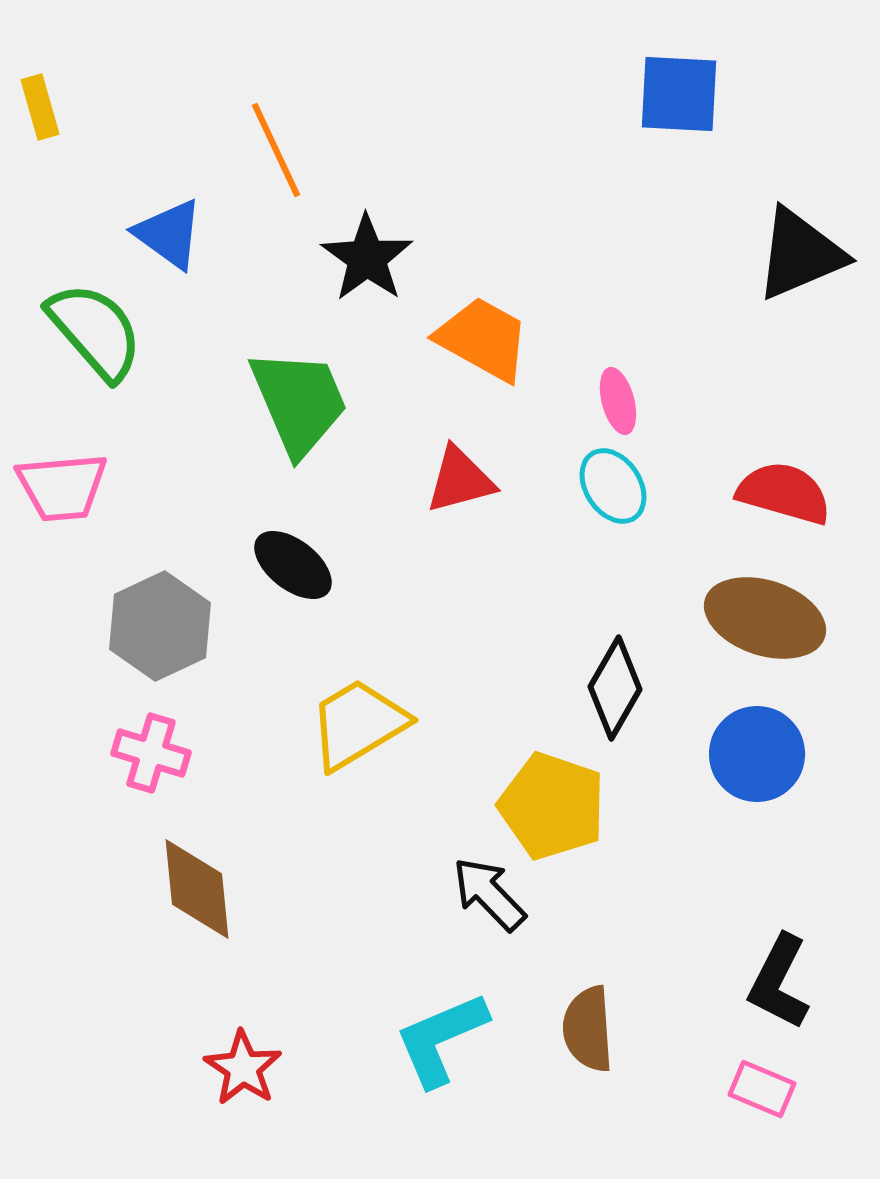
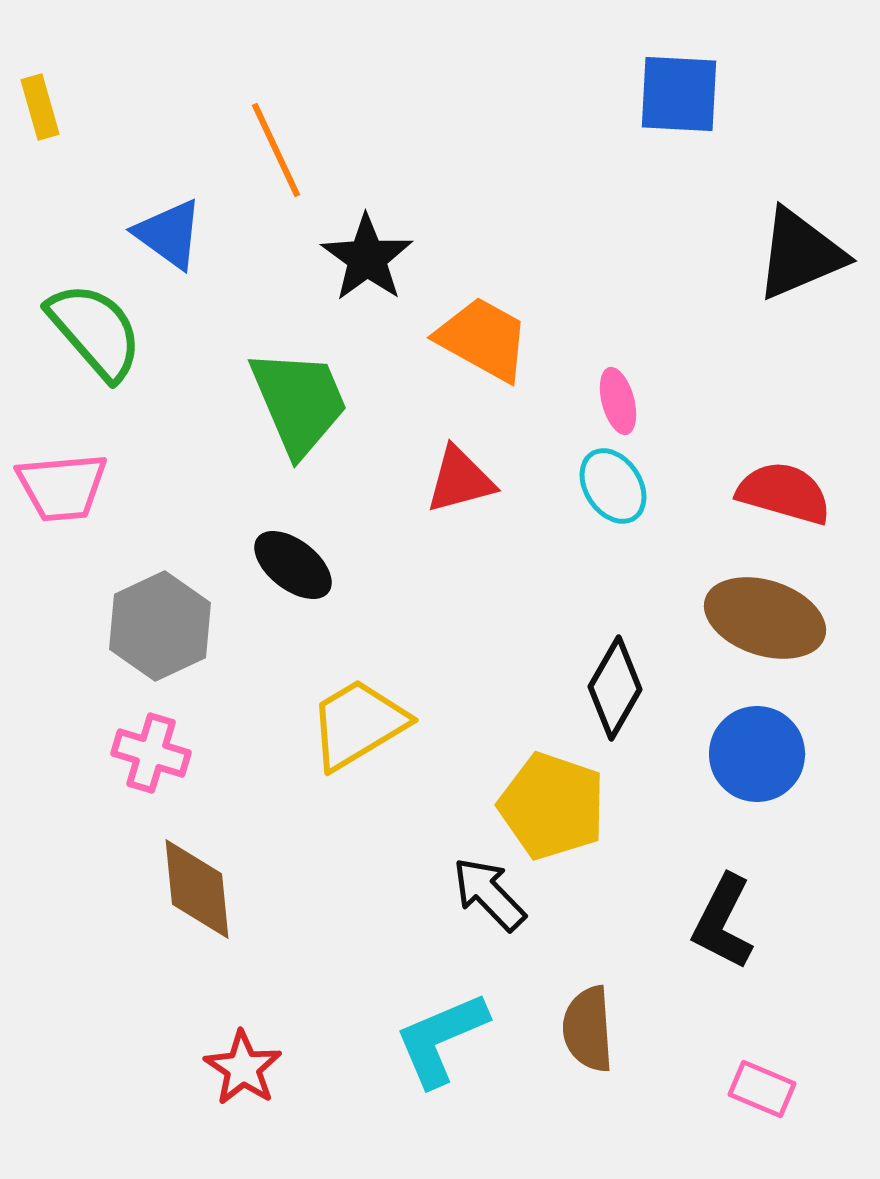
black L-shape: moved 56 px left, 60 px up
